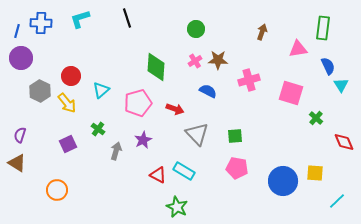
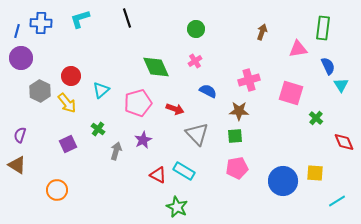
brown star at (218, 60): moved 21 px right, 51 px down
green diamond at (156, 67): rotated 28 degrees counterclockwise
brown triangle at (17, 163): moved 2 px down
pink pentagon at (237, 168): rotated 20 degrees counterclockwise
cyan line at (337, 201): rotated 12 degrees clockwise
